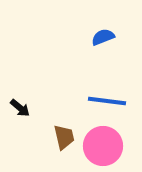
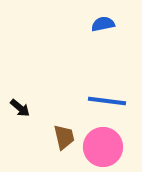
blue semicircle: moved 13 px up; rotated 10 degrees clockwise
pink circle: moved 1 px down
